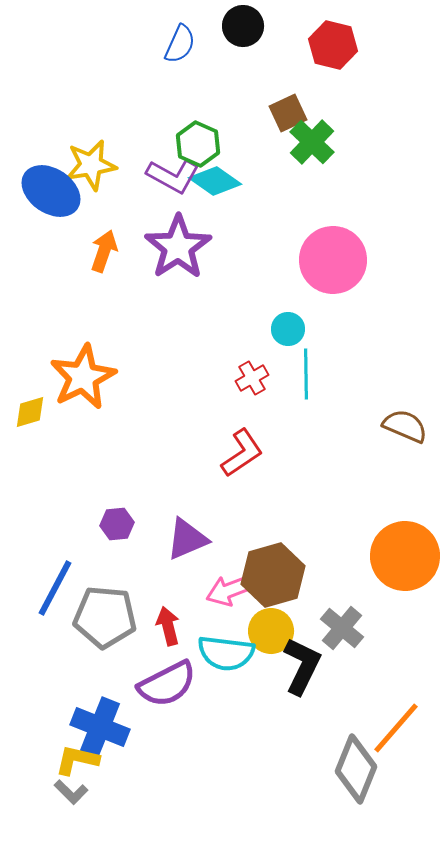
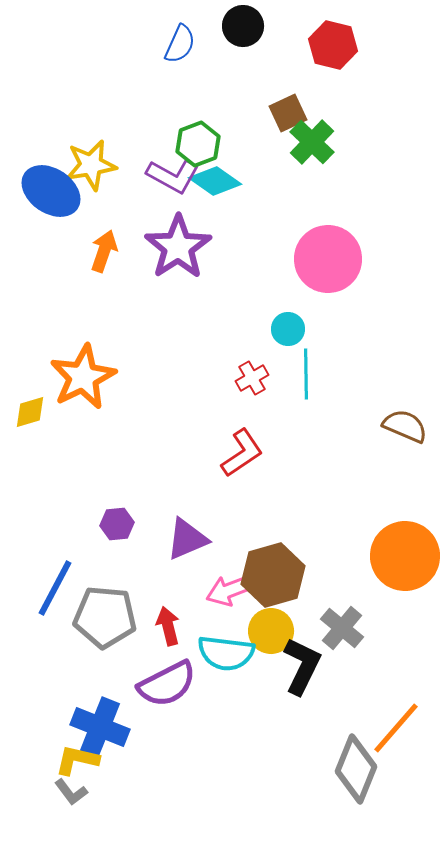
green hexagon: rotated 15 degrees clockwise
pink circle: moved 5 px left, 1 px up
gray L-shape: rotated 8 degrees clockwise
